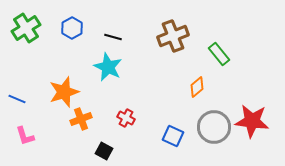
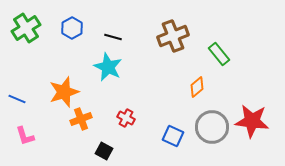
gray circle: moved 2 px left
